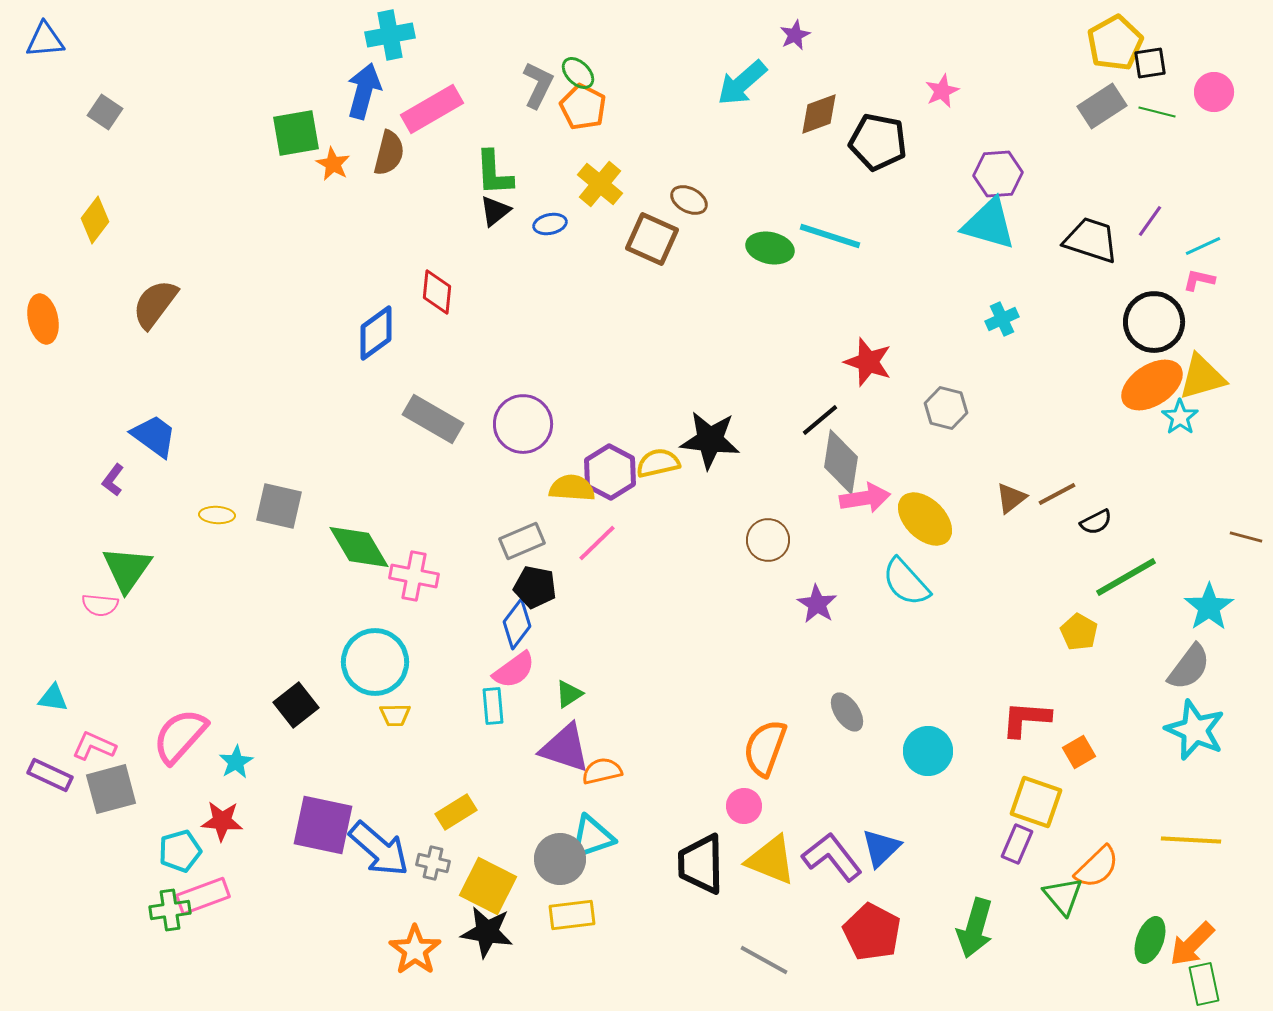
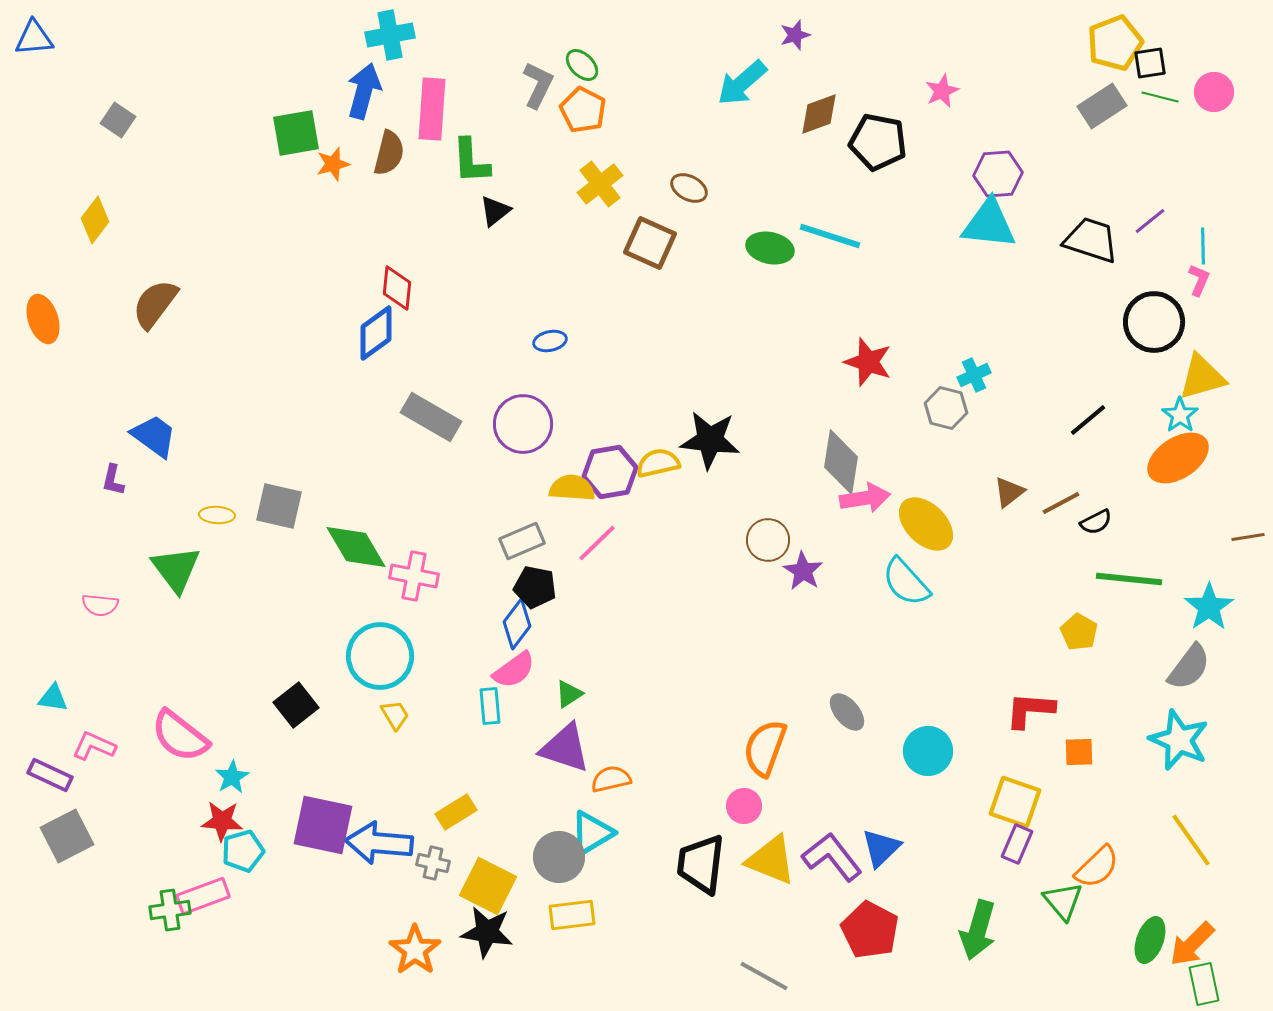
purple star at (795, 35): rotated 8 degrees clockwise
blue triangle at (45, 40): moved 11 px left, 2 px up
yellow pentagon at (1115, 43): rotated 8 degrees clockwise
green ellipse at (578, 73): moved 4 px right, 8 px up
orange pentagon at (583, 107): moved 3 px down
pink rectangle at (432, 109): rotated 56 degrees counterclockwise
gray square at (105, 112): moved 13 px right, 8 px down
green line at (1157, 112): moved 3 px right, 15 px up
orange star at (333, 164): rotated 28 degrees clockwise
green L-shape at (494, 173): moved 23 px left, 12 px up
yellow cross at (600, 184): rotated 12 degrees clockwise
brown ellipse at (689, 200): moved 12 px up
purple line at (1150, 221): rotated 16 degrees clockwise
blue ellipse at (550, 224): moved 117 px down
cyan triangle at (989, 224): rotated 10 degrees counterclockwise
brown square at (652, 239): moved 2 px left, 4 px down
cyan line at (1203, 246): rotated 66 degrees counterclockwise
pink L-shape at (1199, 280): rotated 100 degrees clockwise
red diamond at (437, 292): moved 40 px left, 4 px up
orange ellipse at (43, 319): rotated 6 degrees counterclockwise
cyan cross at (1002, 319): moved 28 px left, 56 px down
orange ellipse at (1152, 385): moved 26 px right, 73 px down
cyan star at (1180, 417): moved 2 px up
gray rectangle at (433, 419): moved 2 px left, 2 px up
black line at (820, 420): moved 268 px right
purple hexagon at (610, 472): rotated 22 degrees clockwise
purple L-shape at (113, 480): rotated 24 degrees counterclockwise
brown line at (1057, 494): moved 4 px right, 9 px down
brown triangle at (1011, 498): moved 2 px left, 6 px up
yellow ellipse at (925, 519): moved 1 px right, 5 px down
brown line at (1246, 537): moved 2 px right; rotated 24 degrees counterclockwise
green diamond at (359, 547): moved 3 px left
green triangle at (127, 569): moved 49 px right; rotated 12 degrees counterclockwise
green line at (1126, 577): moved 3 px right, 2 px down; rotated 36 degrees clockwise
purple star at (817, 604): moved 14 px left, 33 px up
cyan circle at (375, 662): moved 5 px right, 6 px up
cyan rectangle at (493, 706): moved 3 px left
gray ellipse at (847, 712): rotated 6 degrees counterclockwise
yellow trapezoid at (395, 715): rotated 120 degrees counterclockwise
red L-shape at (1026, 719): moved 4 px right, 9 px up
cyan star at (1195, 730): moved 16 px left, 10 px down
pink semicircle at (180, 736): rotated 94 degrees counterclockwise
orange square at (1079, 752): rotated 28 degrees clockwise
cyan star at (236, 762): moved 4 px left, 15 px down
orange semicircle at (602, 771): moved 9 px right, 8 px down
gray square at (111, 789): moved 44 px left, 47 px down; rotated 12 degrees counterclockwise
yellow square at (1036, 802): moved 21 px left
cyan triangle at (592, 837): moved 4 px up; rotated 12 degrees counterclockwise
yellow line at (1191, 840): rotated 52 degrees clockwise
blue arrow at (379, 849): moved 6 px up; rotated 144 degrees clockwise
cyan pentagon at (180, 851): moved 63 px right
gray circle at (560, 859): moved 1 px left, 2 px up
black trapezoid at (701, 864): rotated 8 degrees clockwise
green triangle at (1063, 896): moved 5 px down
green arrow at (975, 928): moved 3 px right, 2 px down
red pentagon at (872, 932): moved 2 px left, 2 px up
gray line at (764, 960): moved 16 px down
